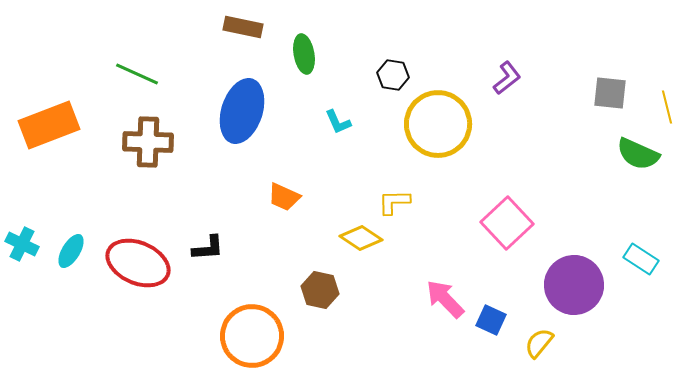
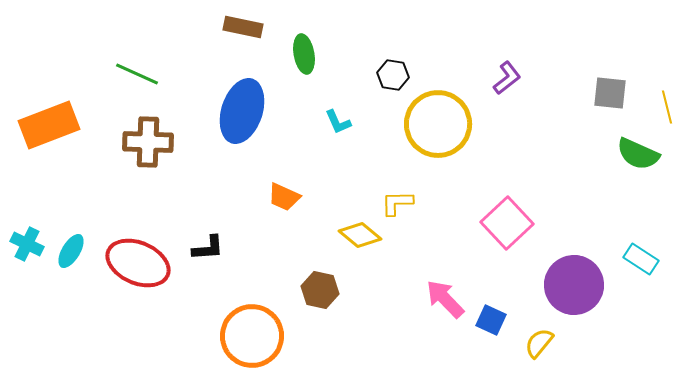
yellow L-shape: moved 3 px right, 1 px down
yellow diamond: moved 1 px left, 3 px up; rotated 6 degrees clockwise
cyan cross: moved 5 px right
